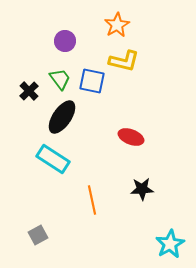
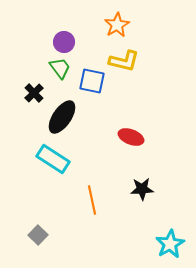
purple circle: moved 1 px left, 1 px down
green trapezoid: moved 11 px up
black cross: moved 5 px right, 2 px down
gray square: rotated 18 degrees counterclockwise
